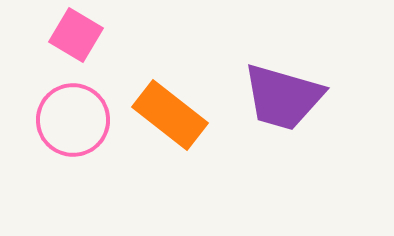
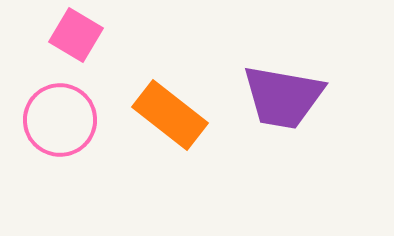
purple trapezoid: rotated 6 degrees counterclockwise
pink circle: moved 13 px left
